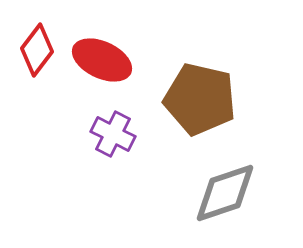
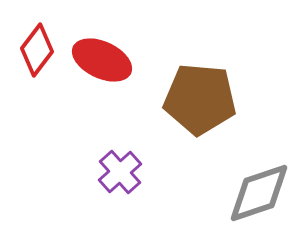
brown pentagon: rotated 8 degrees counterclockwise
purple cross: moved 7 px right, 38 px down; rotated 21 degrees clockwise
gray diamond: moved 34 px right
